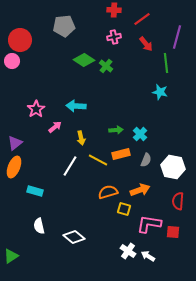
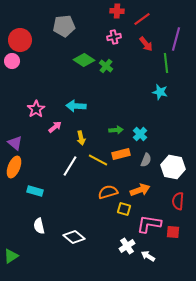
red cross: moved 3 px right, 1 px down
purple line: moved 1 px left, 2 px down
purple triangle: rotated 42 degrees counterclockwise
white cross: moved 1 px left, 5 px up; rotated 21 degrees clockwise
